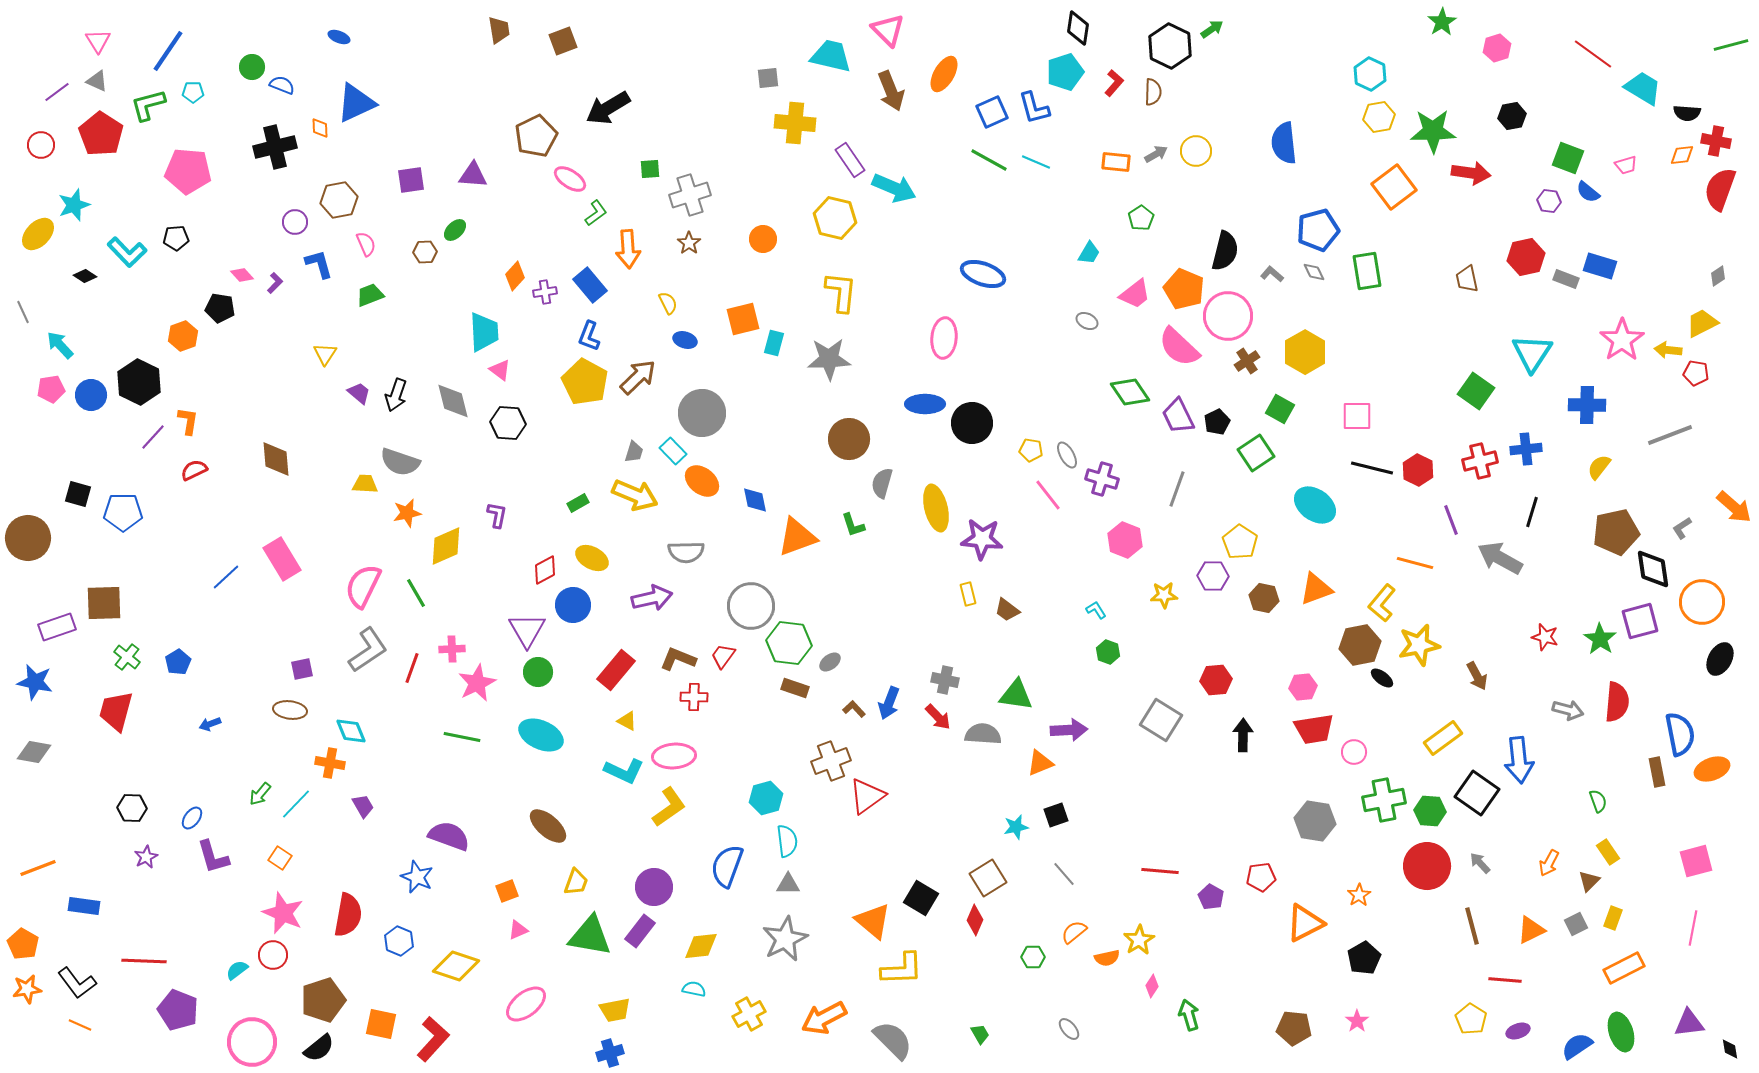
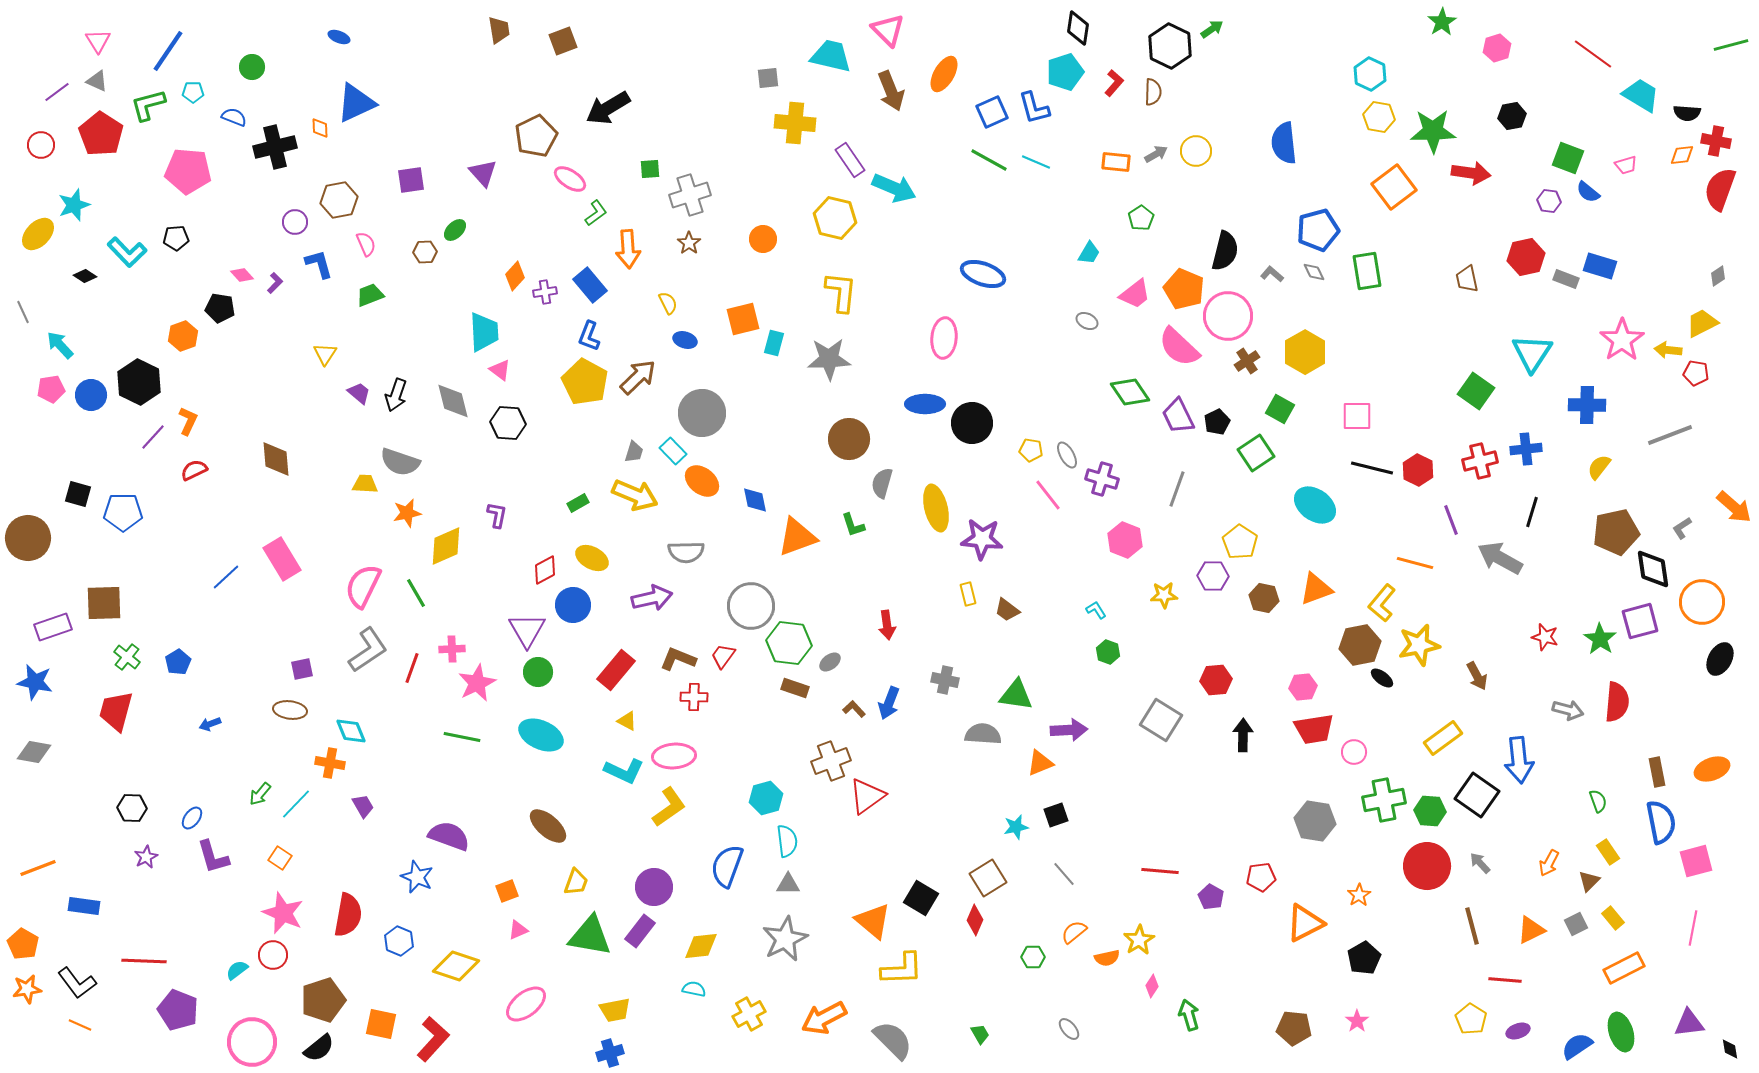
blue semicircle at (282, 85): moved 48 px left, 32 px down
cyan trapezoid at (1643, 88): moved 2 px left, 7 px down
yellow hexagon at (1379, 117): rotated 20 degrees clockwise
purple triangle at (473, 175): moved 10 px right, 2 px up; rotated 44 degrees clockwise
orange L-shape at (188, 421): rotated 16 degrees clockwise
purple rectangle at (57, 627): moved 4 px left
red arrow at (938, 717): moved 51 px left, 92 px up; rotated 36 degrees clockwise
blue semicircle at (1680, 734): moved 19 px left, 88 px down
black square at (1477, 793): moved 2 px down
yellow rectangle at (1613, 918): rotated 60 degrees counterclockwise
